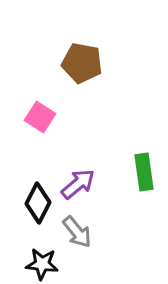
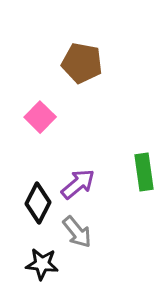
pink square: rotated 12 degrees clockwise
